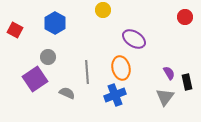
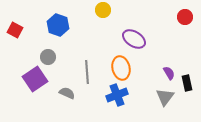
blue hexagon: moved 3 px right, 2 px down; rotated 10 degrees counterclockwise
black rectangle: moved 1 px down
blue cross: moved 2 px right
